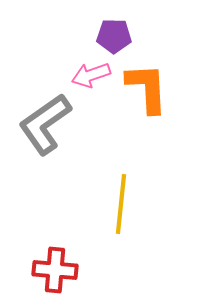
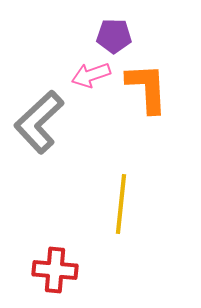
gray L-shape: moved 6 px left, 2 px up; rotated 8 degrees counterclockwise
